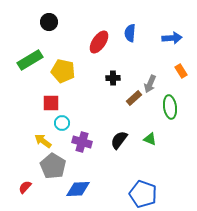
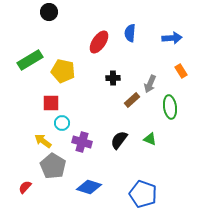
black circle: moved 10 px up
brown rectangle: moved 2 px left, 2 px down
blue diamond: moved 11 px right, 2 px up; rotated 20 degrees clockwise
